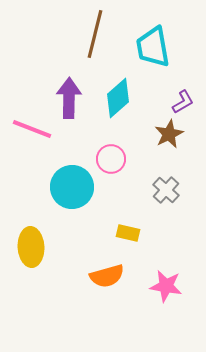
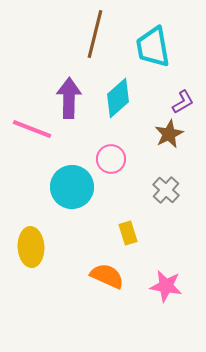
yellow rectangle: rotated 60 degrees clockwise
orange semicircle: rotated 140 degrees counterclockwise
